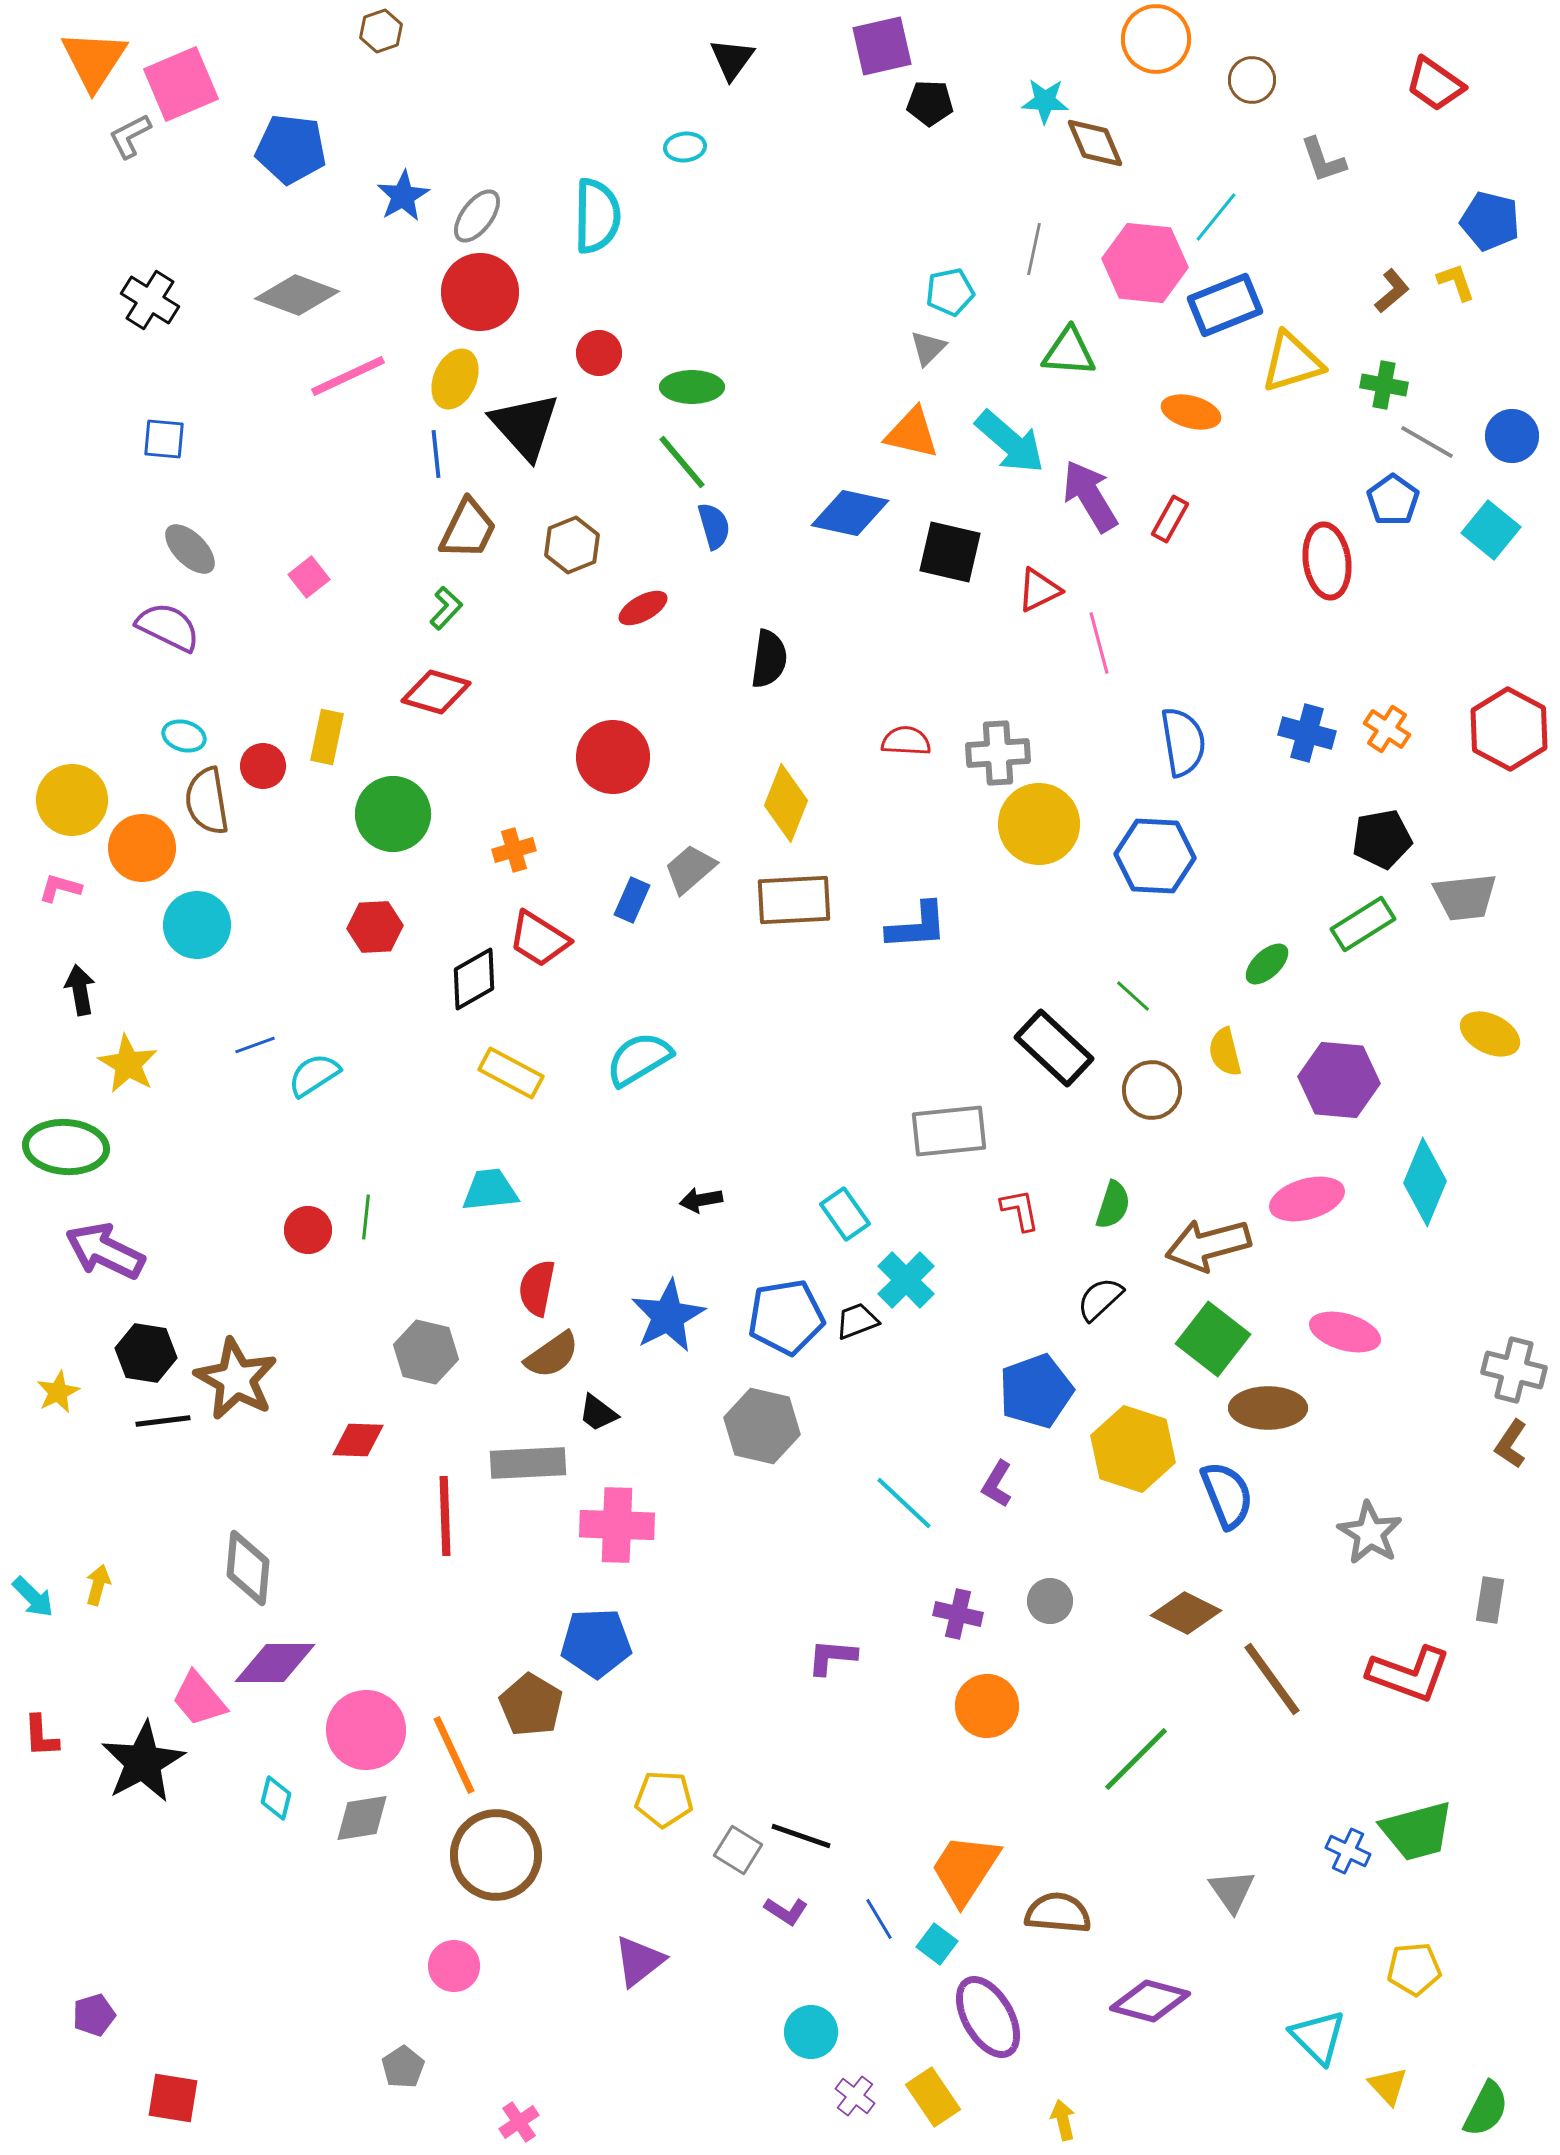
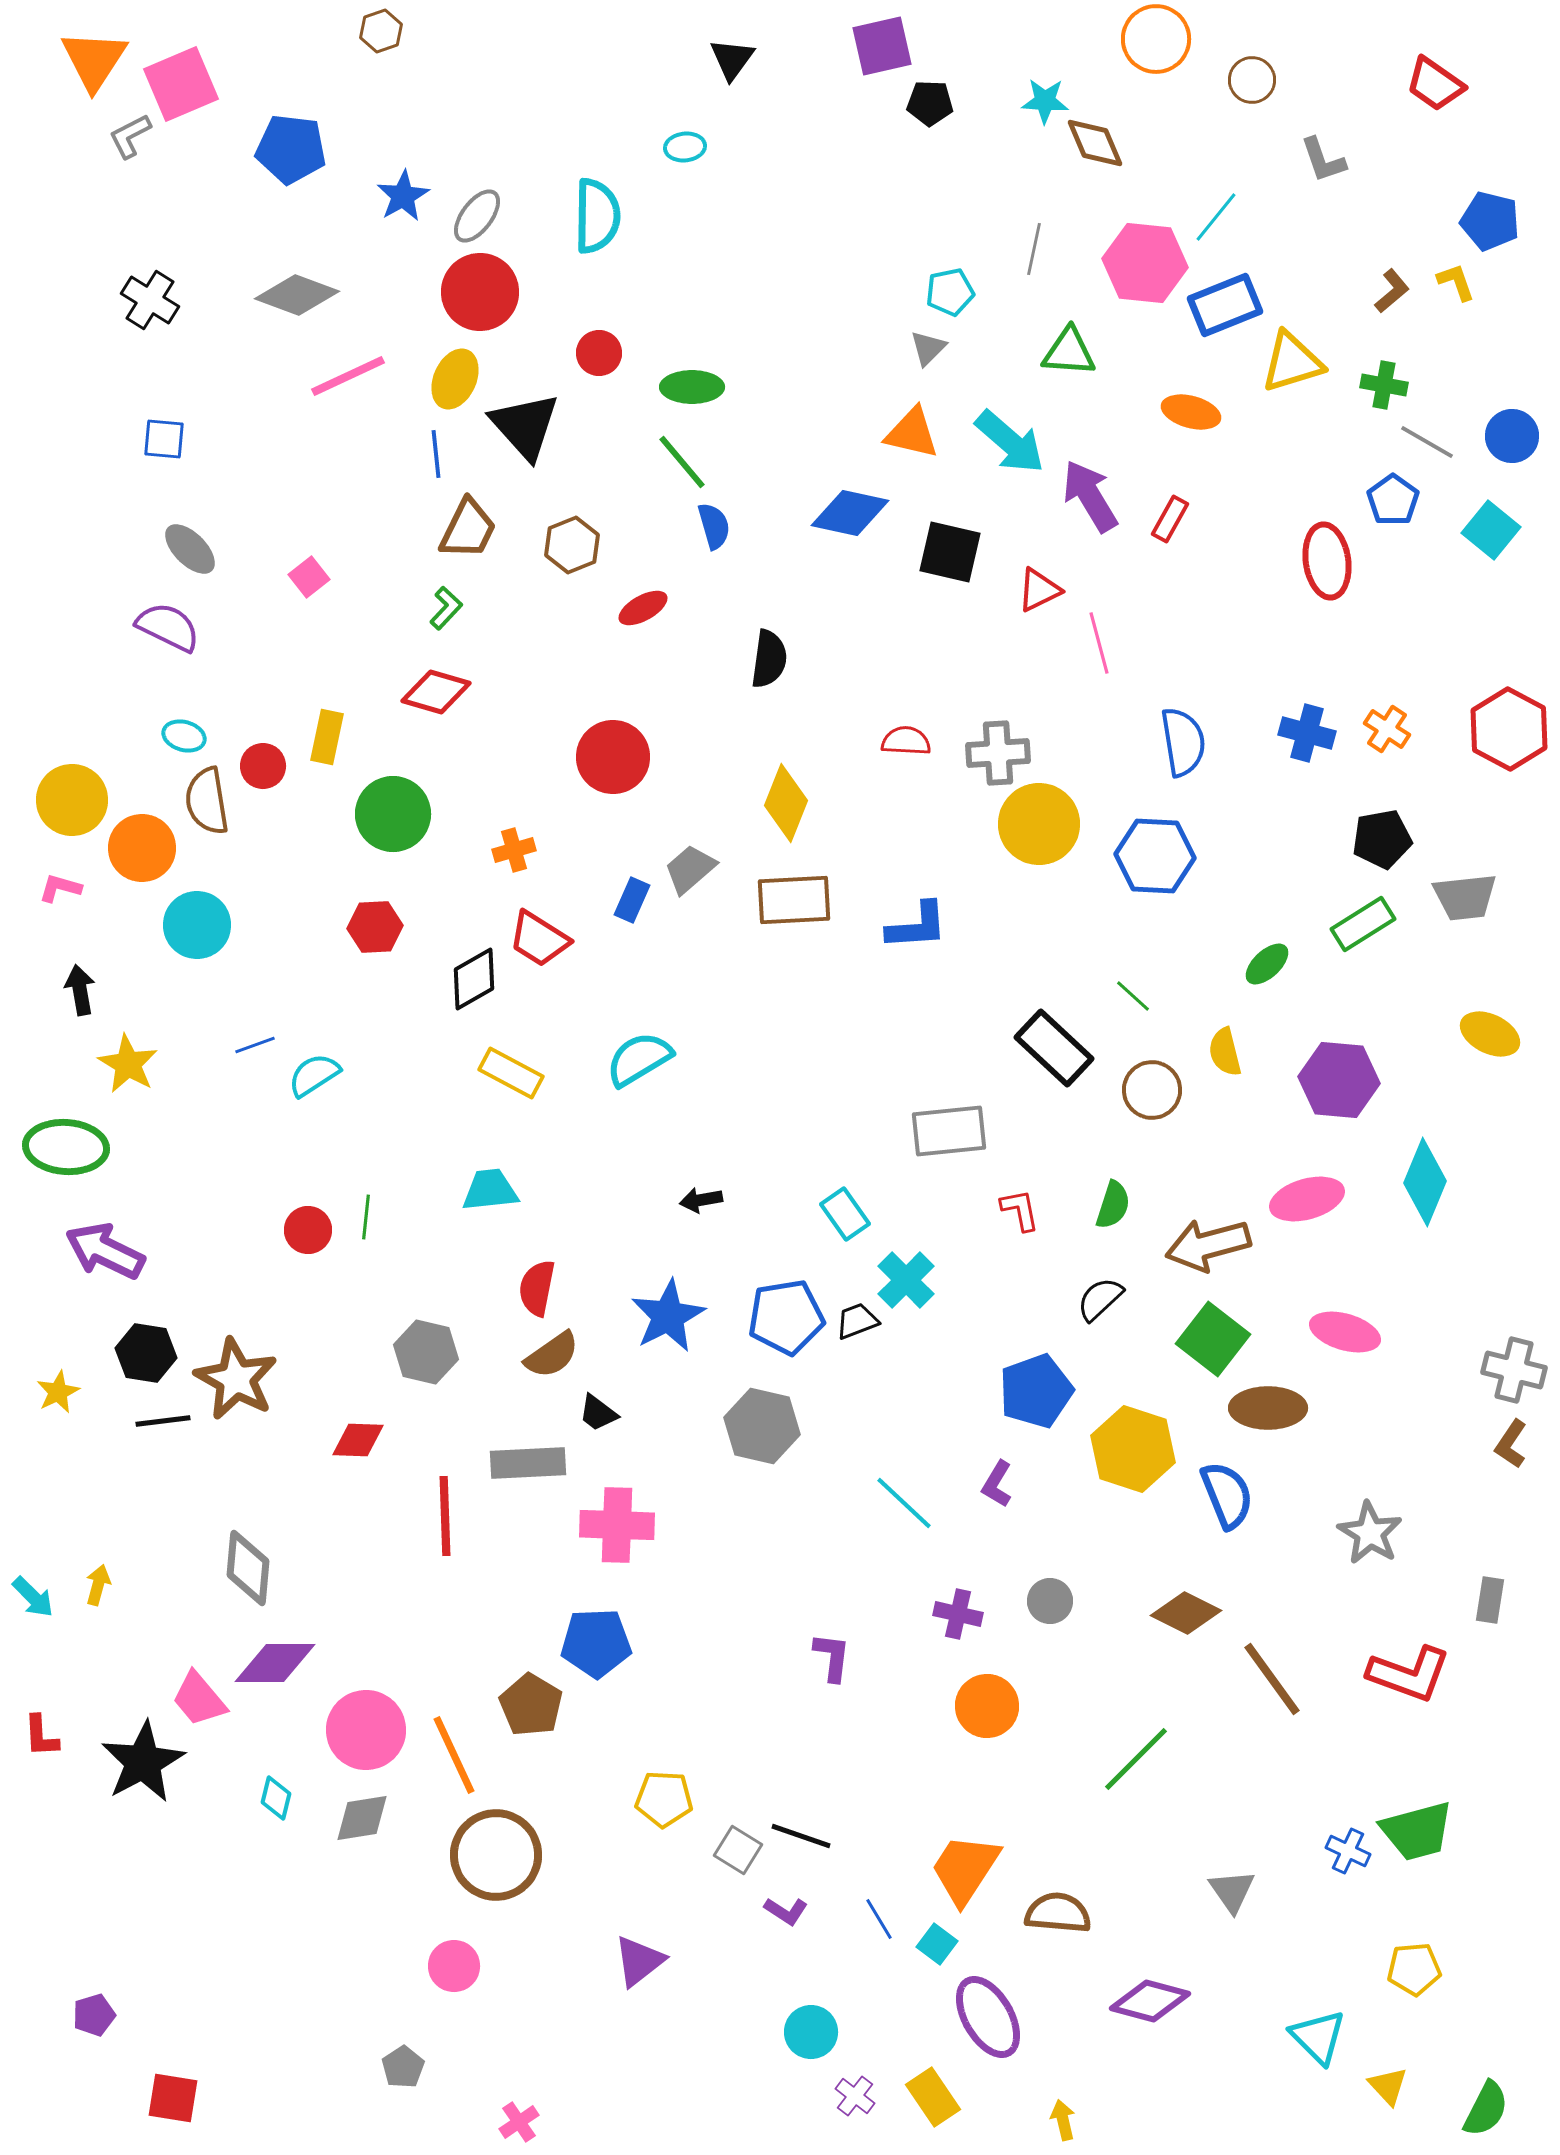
purple L-shape at (832, 1657): rotated 92 degrees clockwise
